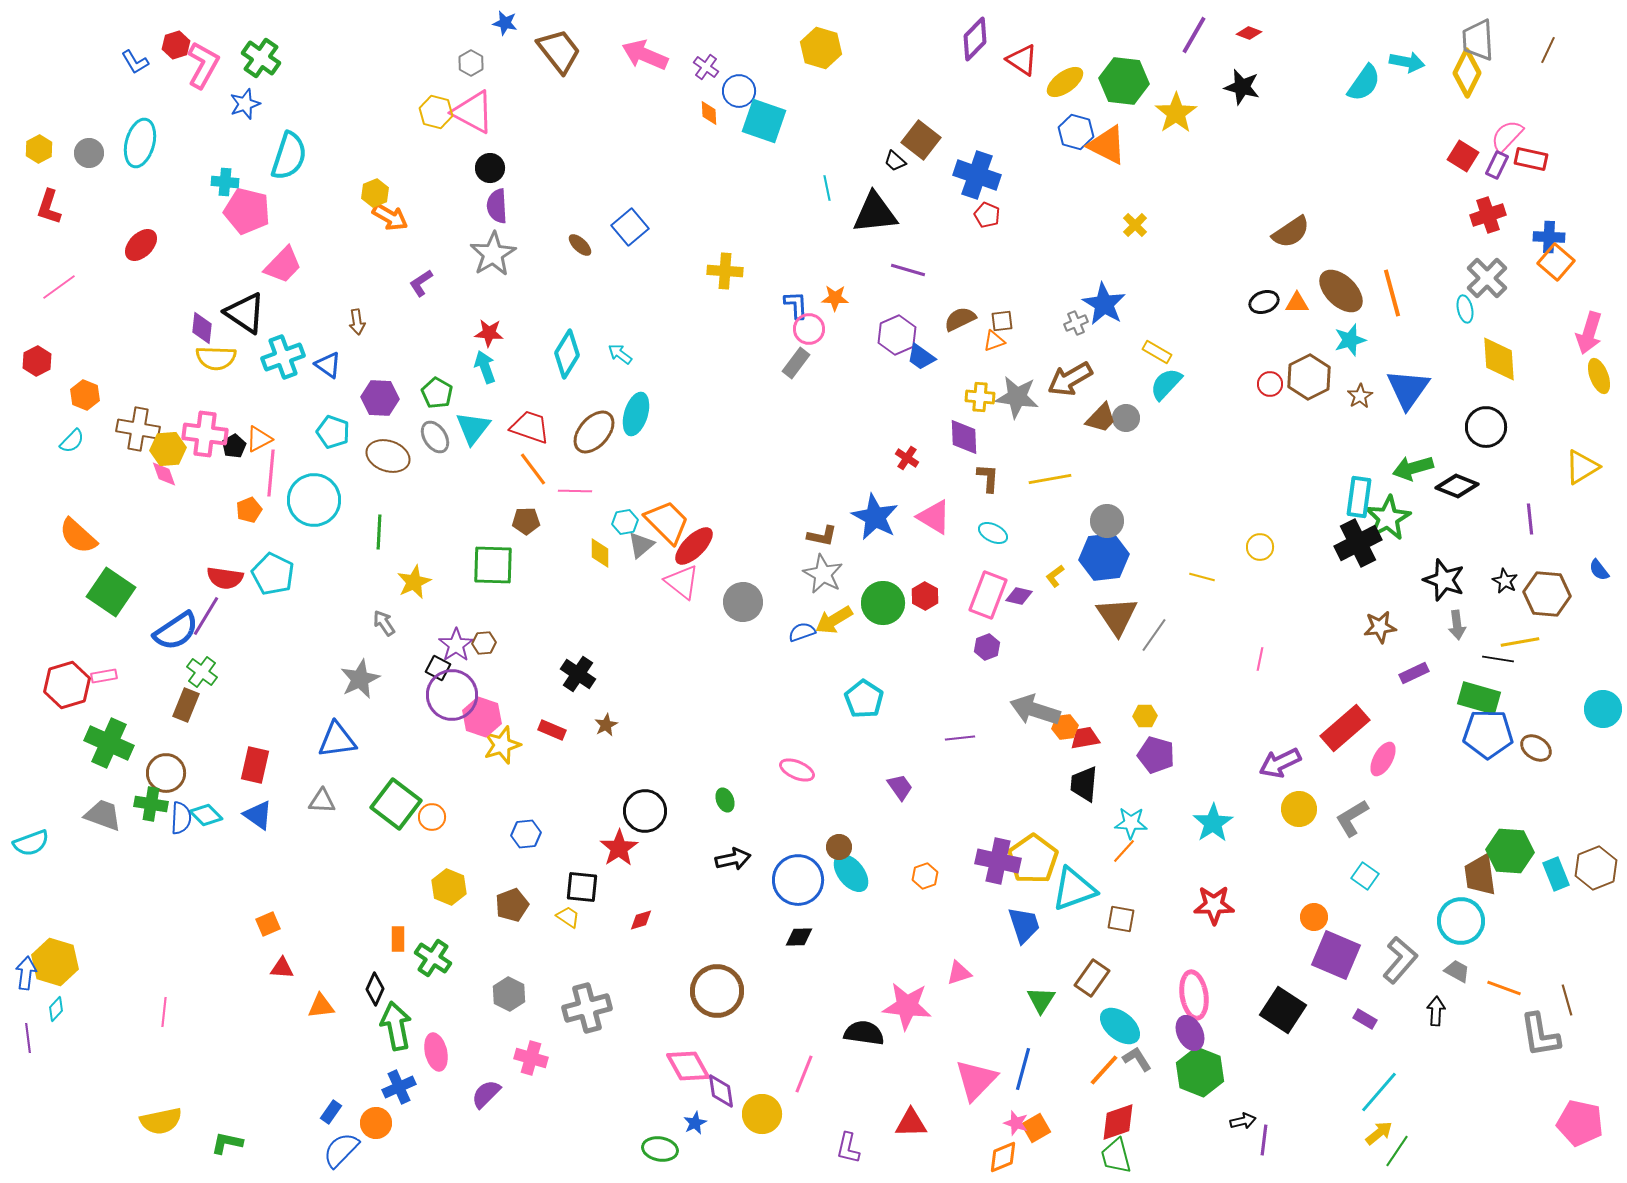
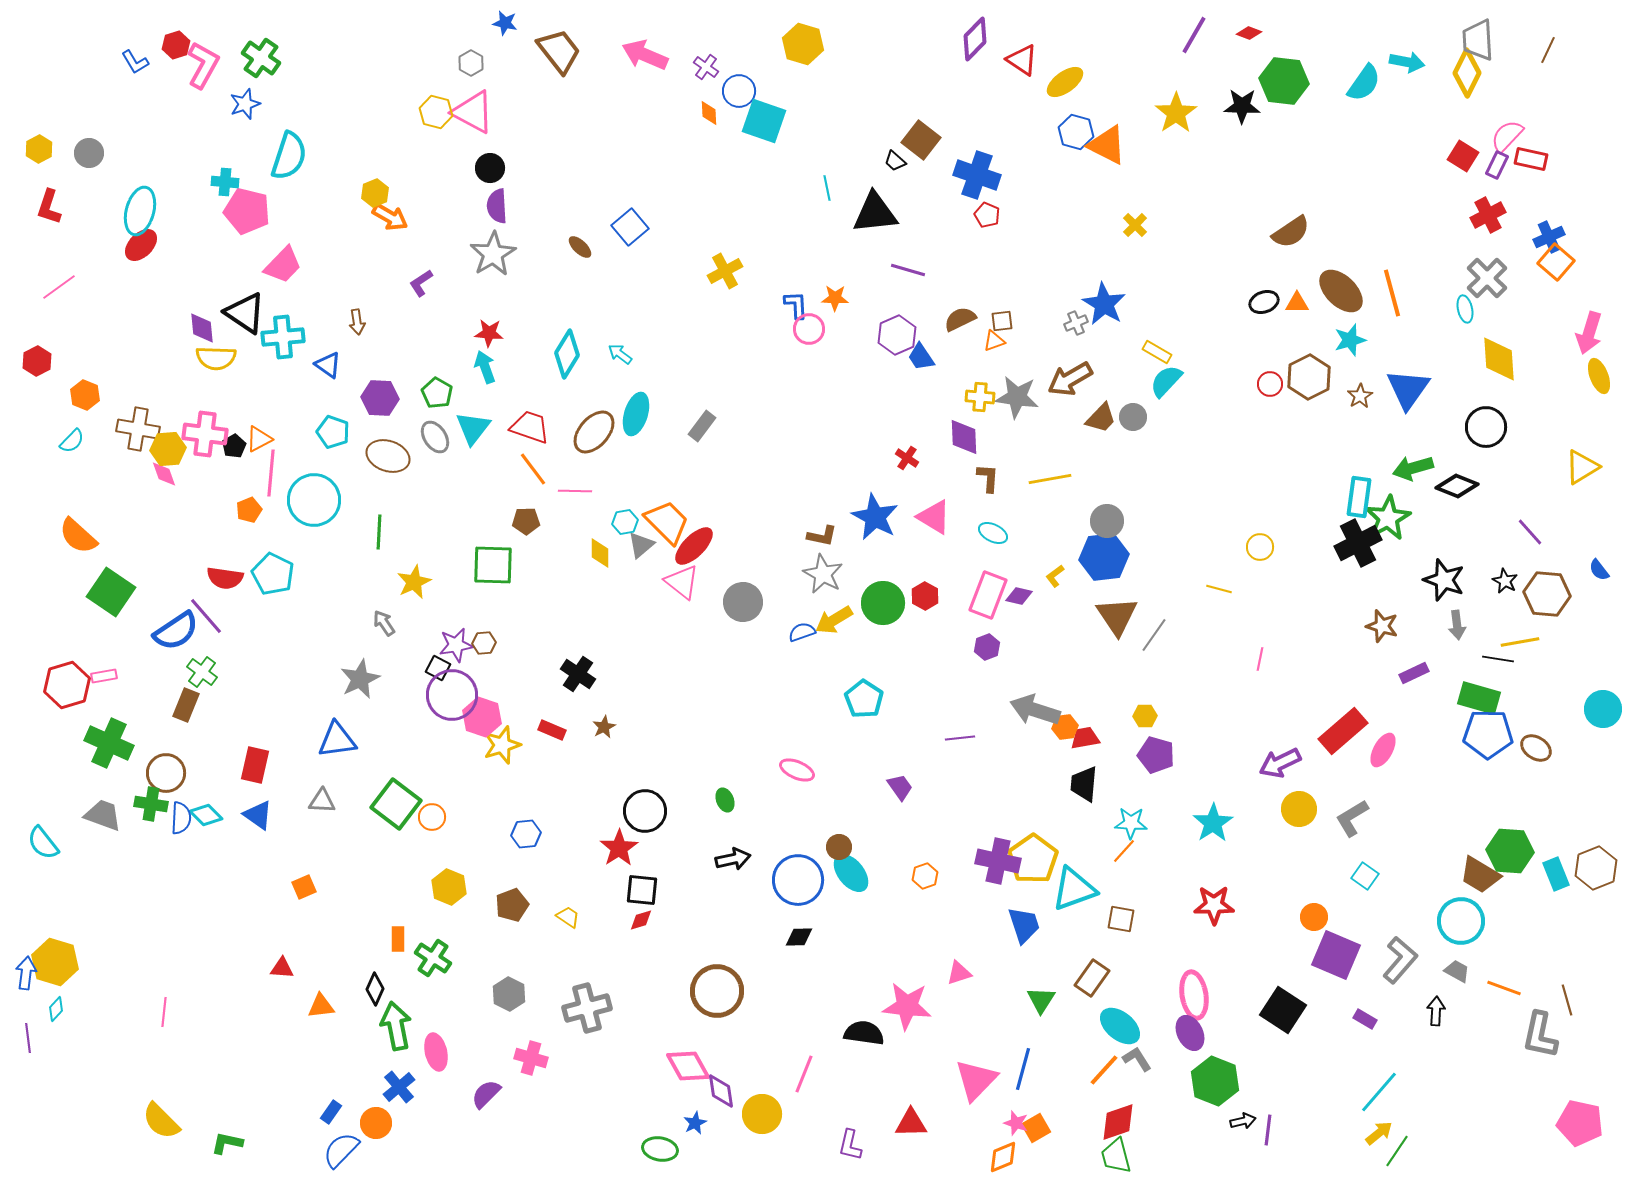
yellow hexagon at (821, 48): moved 18 px left, 4 px up
green hexagon at (1124, 81): moved 160 px right
black star at (1242, 87): moved 19 px down; rotated 12 degrees counterclockwise
cyan ellipse at (140, 143): moved 68 px down
red cross at (1488, 215): rotated 8 degrees counterclockwise
blue cross at (1549, 237): rotated 28 degrees counterclockwise
brown ellipse at (580, 245): moved 2 px down
yellow cross at (725, 271): rotated 32 degrees counterclockwise
purple diamond at (202, 328): rotated 12 degrees counterclockwise
cyan cross at (283, 357): moved 20 px up; rotated 15 degrees clockwise
blue trapezoid at (921, 357): rotated 20 degrees clockwise
gray rectangle at (796, 363): moved 94 px left, 63 px down
cyan semicircle at (1166, 384): moved 3 px up
gray circle at (1126, 418): moved 7 px right, 1 px up
purple line at (1530, 519): moved 13 px down; rotated 36 degrees counterclockwise
yellow line at (1202, 577): moved 17 px right, 12 px down
purple line at (206, 616): rotated 72 degrees counterclockwise
brown star at (1380, 627): moved 2 px right, 1 px up; rotated 24 degrees clockwise
purple star at (456, 645): rotated 24 degrees clockwise
brown star at (606, 725): moved 2 px left, 2 px down
red rectangle at (1345, 728): moved 2 px left, 3 px down
pink ellipse at (1383, 759): moved 9 px up
cyan semicircle at (31, 843): moved 12 px right; rotated 72 degrees clockwise
brown trapezoid at (1480, 875): rotated 51 degrees counterclockwise
black square at (582, 887): moved 60 px right, 3 px down
orange square at (268, 924): moved 36 px right, 37 px up
gray L-shape at (1540, 1035): rotated 21 degrees clockwise
green hexagon at (1200, 1072): moved 15 px right, 9 px down
blue cross at (399, 1087): rotated 16 degrees counterclockwise
yellow semicircle at (161, 1121): rotated 57 degrees clockwise
purple line at (1264, 1140): moved 4 px right, 10 px up
purple L-shape at (848, 1148): moved 2 px right, 3 px up
